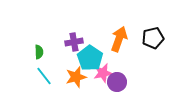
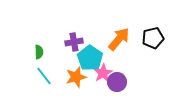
orange arrow: rotated 20 degrees clockwise
pink star: rotated 18 degrees counterclockwise
